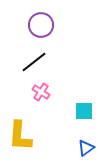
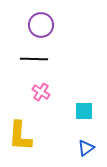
black line: moved 3 px up; rotated 40 degrees clockwise
